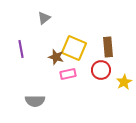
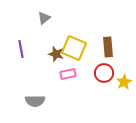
brown star: moved 3 px up
red circle: moved 3 px right, 3 px down
